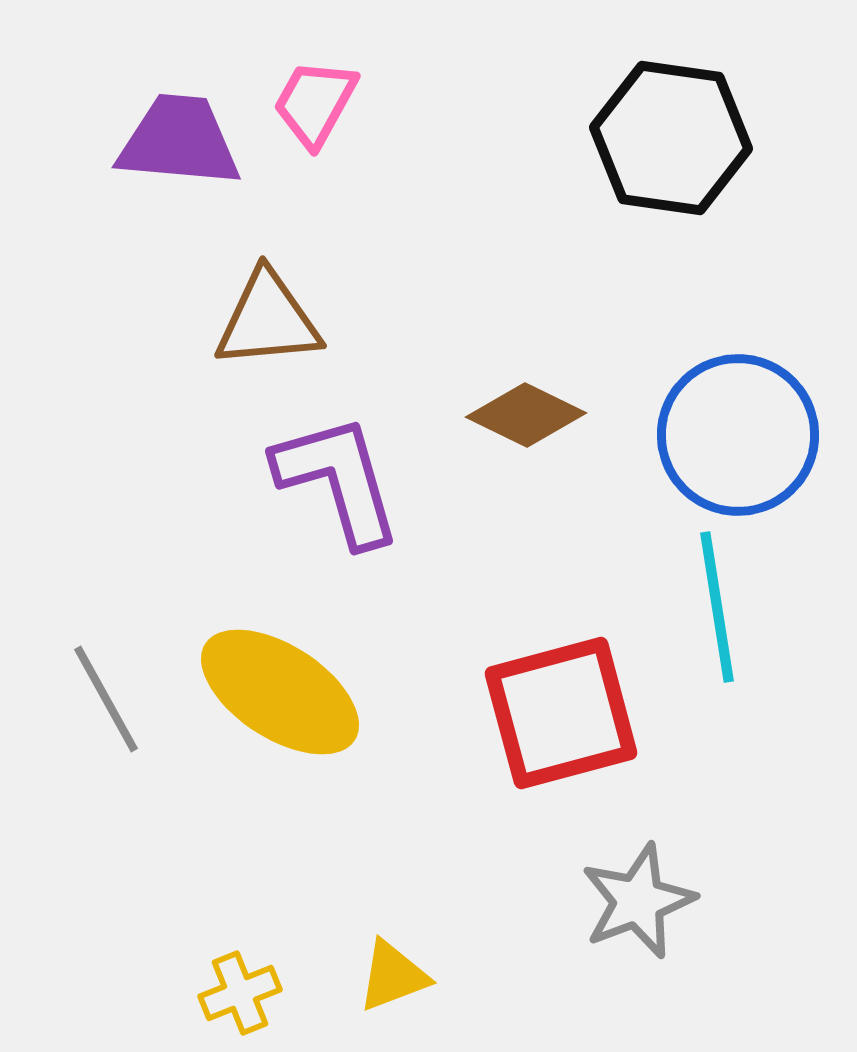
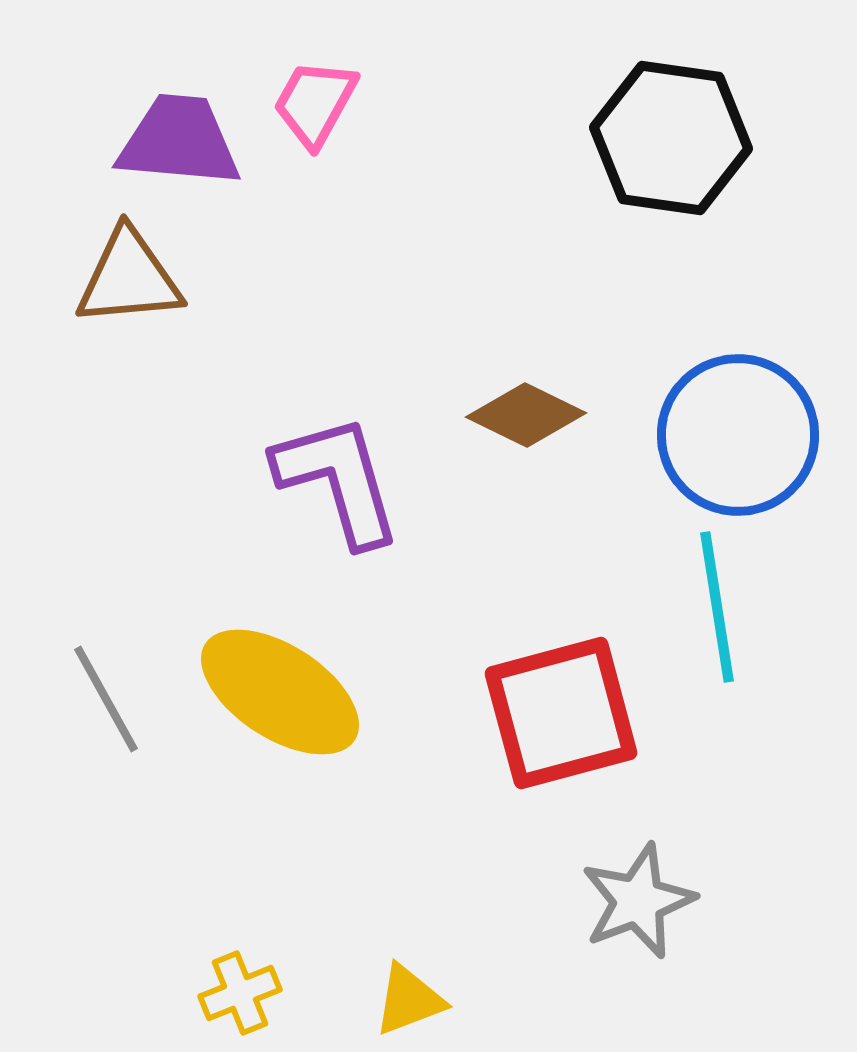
brown triangle: moved 139 px left, 42 px up
yellow triangle: moved 16 px right, 24 px down
